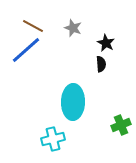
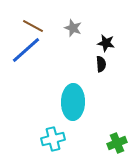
black star: rotated 18 degrees counterclockwise
green cross: moved 4 px left, 18 px down
